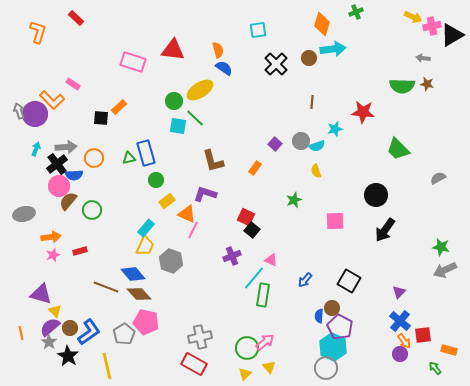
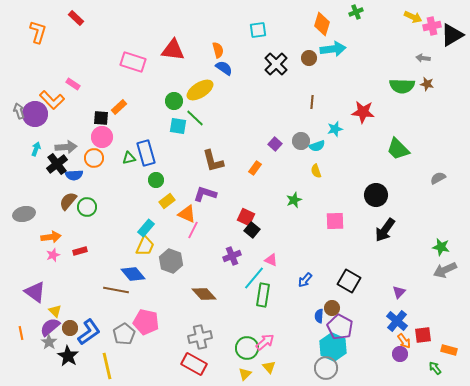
pink circle at (59, 186): moved 43 px right, 49 px up
green circle at (92, 210): moved 5 px left, 3 px up
brown line at (106, 287): moved 10 px right, 3 px down; rotated 10 degrees counterclockwise
purple triangle at (41, 294): moved 6 px left, 2 px up; rotated 20 degrees clockwise
brown diamond at (139, 294): moved 65 px right
blue cross at (400, 321): moved 3 px left
